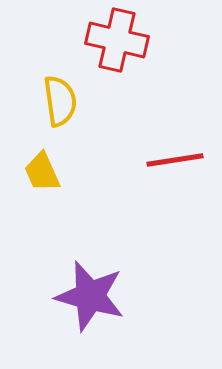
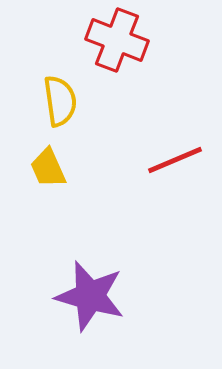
red cross: rotated 8 degrees clockwise
red line: rotated 14 degrees counterclockwise
yellow trapezoid: moved 6 px right, 4 px up
